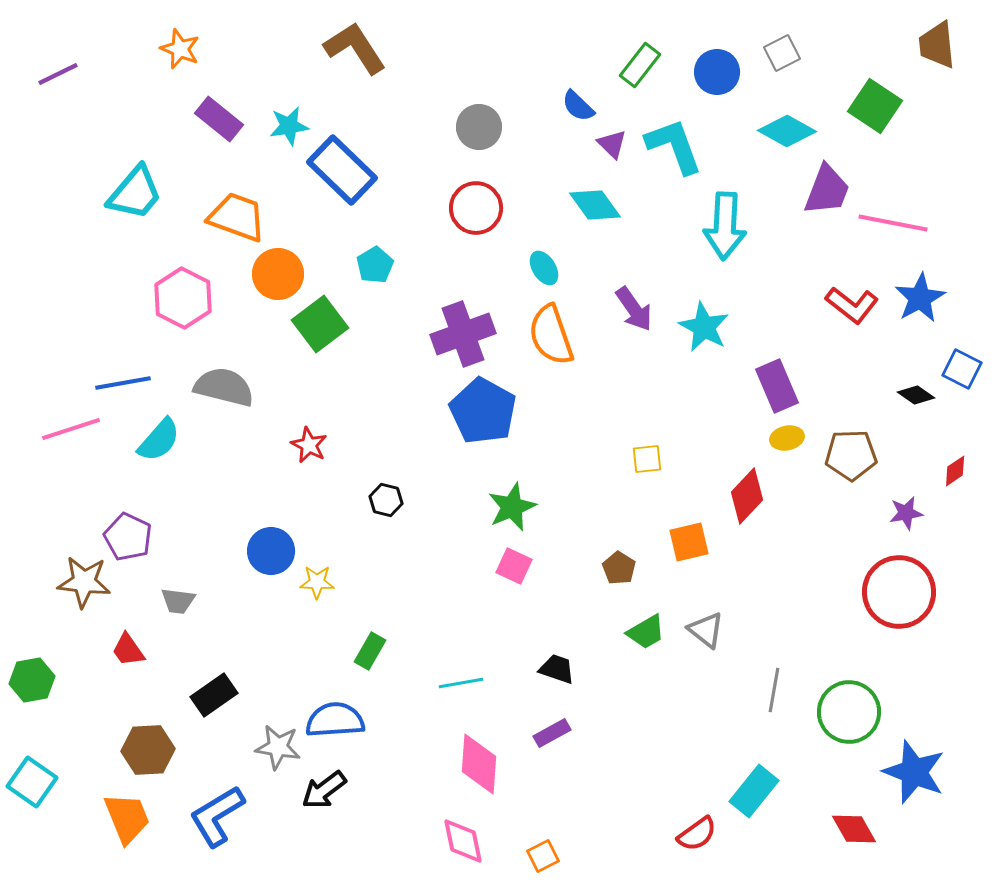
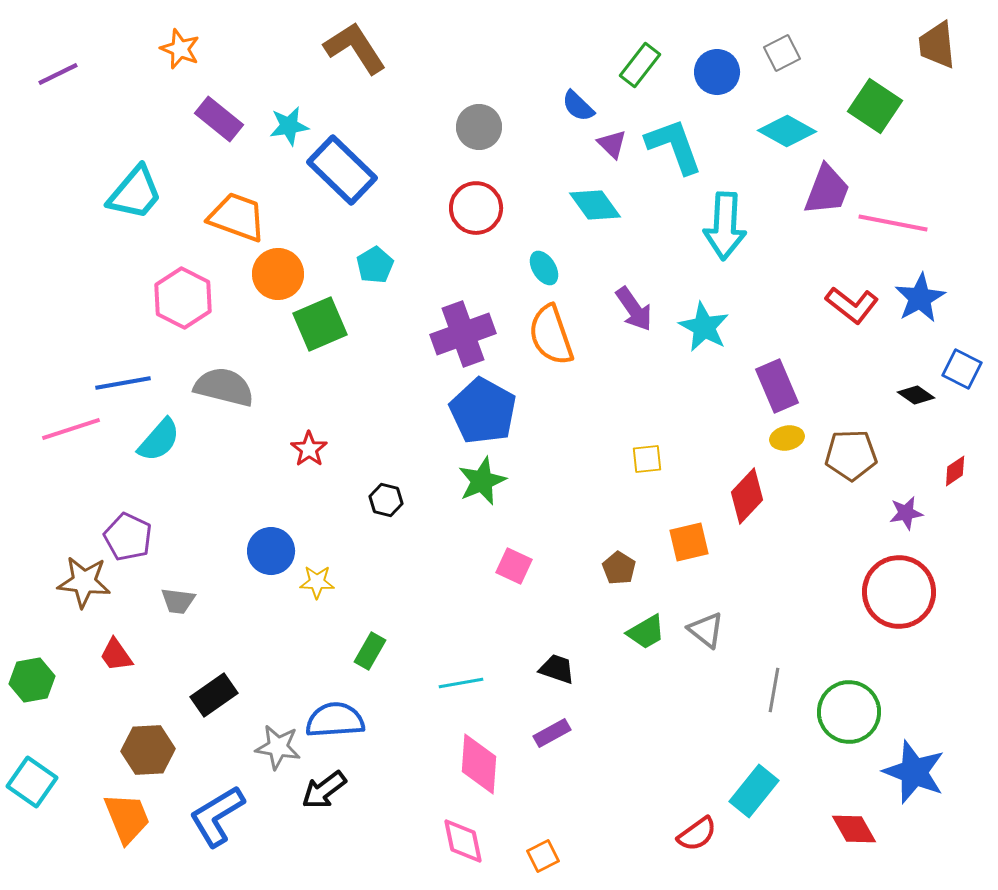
green square at (320, 324): rotated 14 degrees clockwise
red star at (309, 445): moved 4 px down; rotated 9 degrees clockwise
green star at (512, 507): moved 30 px left, 26 px up
red trapezoid at (128, 650): moved 12 px left, 5 px down
